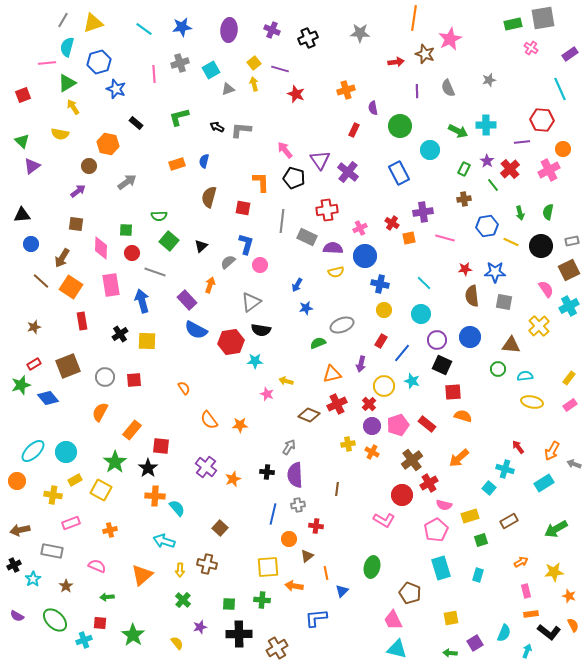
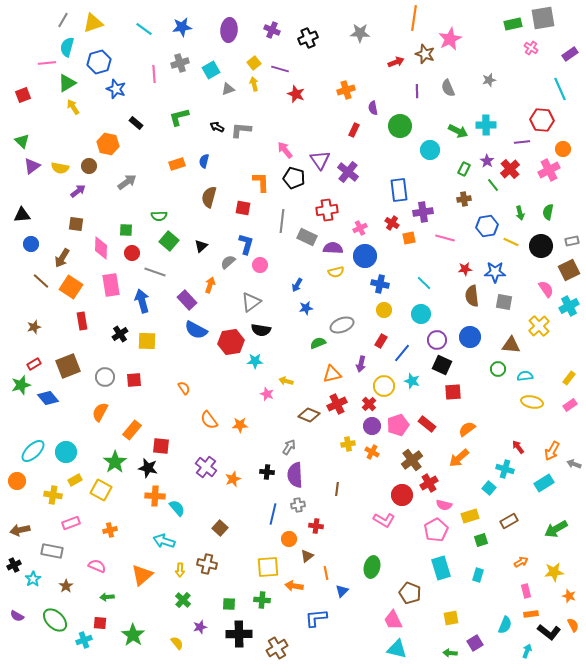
red arrow at (396, 62): rotated 14 degrees counterclockwise
yellow semicircle at (60, 134): moved 34 px down
blue rectangle at (399, 173): moved 17 px down; rotated 20 degrees clockwise
orange semicircle at (463, 416): moved 4 px right, 13 px down; rotated 54 degrees counterclockwise
black star at (148, 468): rotated 24 degrees counterclockwise
cyan semicircle at (504, 633): moved 1 px right, 8 px up
